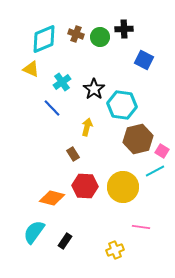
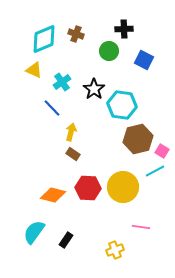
green circle: moved 9 px right, 14 px down
yellow triangle: moved 3 px right, 1 px down
yellow arrow: moved 16 px left, 5 px down
brown rectangle: rotated 24 degrees counterclockwise
red hexagon: moved 3 px right, 2 px down
orange diamond: moved 1 px right, 3 px up
black rectangle: moved 1 px right, 1 px up
